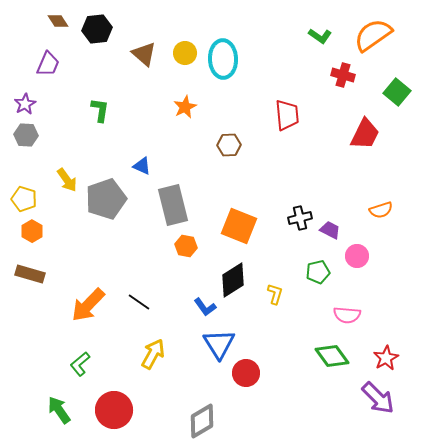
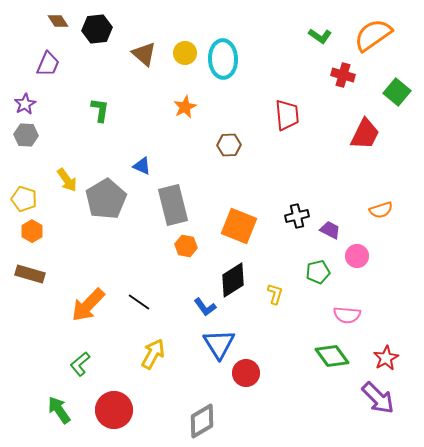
gray pentagon at (106, 199): rotated 12 degrees counterclockwise
black cross at (300, 218): moved 3 px left, 2 px up
